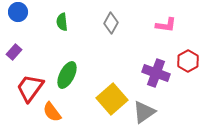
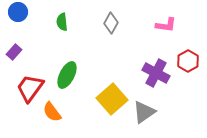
purple cross: rotated 8 degrees clockwise
